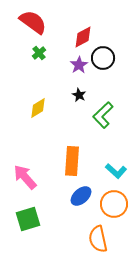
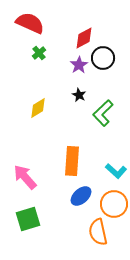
red semicircle: moved 3 px left, 1 px down; rotated 12 degrees counterclockwise
red diamond: moved 1 px right, 1 px down
green L-shape: moved 2 px up
orange semicircle: moved 7 px up
